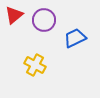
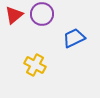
purple circle: moved 2 px left, 6 px up
blue trapezoid: moved 1 px left
